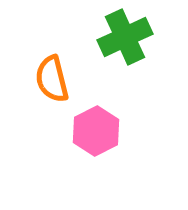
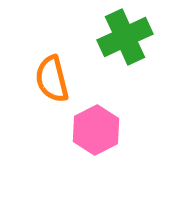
pink hexagon: moved 1 px up
